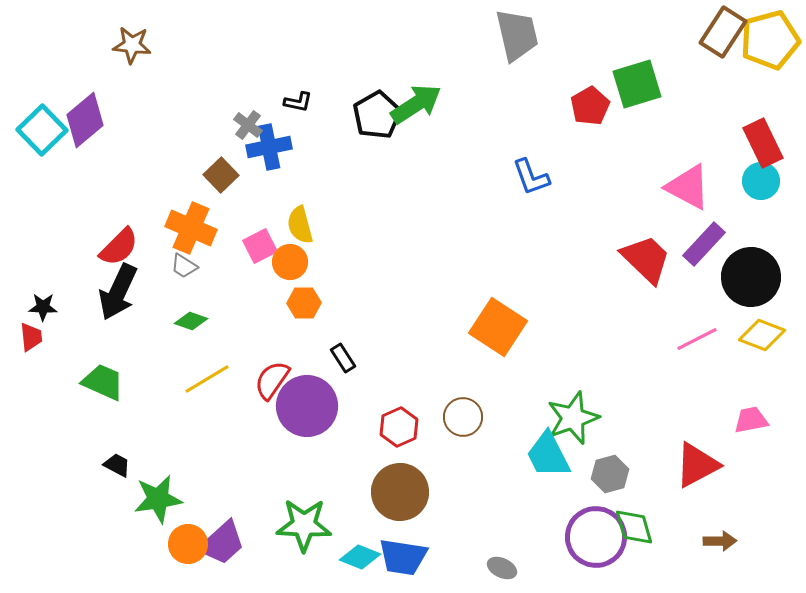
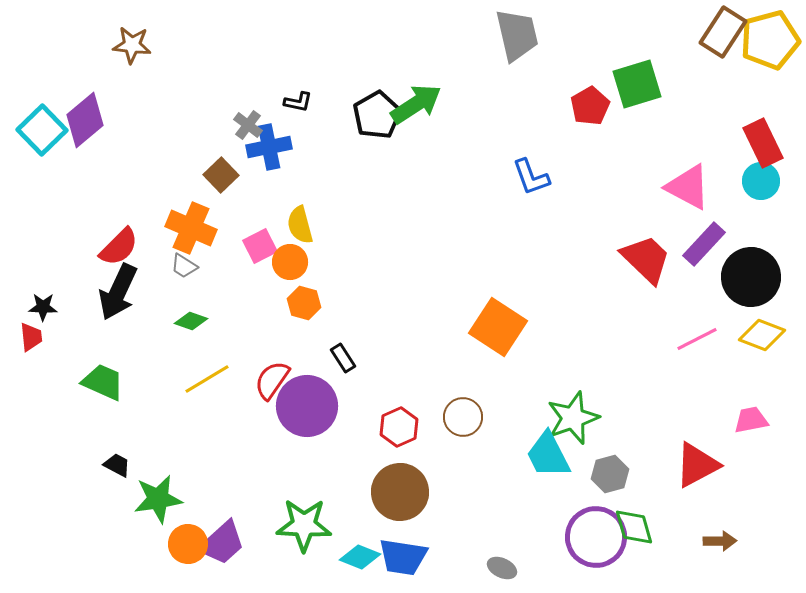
orange hexagon at (304, 303): rotated 16 degrees clockwise
